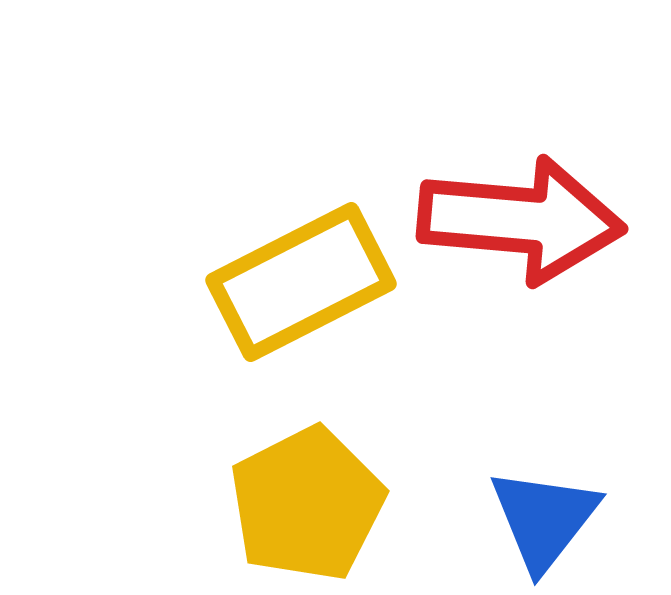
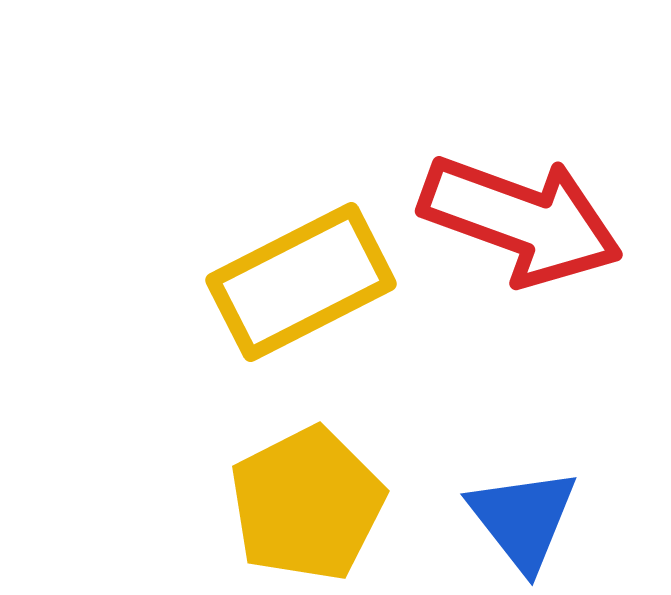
red arrow: rotated 15 degrees clockwise
blue triangle: moved 21 px left; rotated 16 degrees counterclockwise
